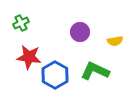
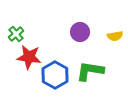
green cross: moved 5 px left, 11 px down; rotated 14 degrees counterclockwise
yellow semicircle: moved 5 px up
green L-shape: moved 5 px left; rotated 16 degrees counterclockwise
